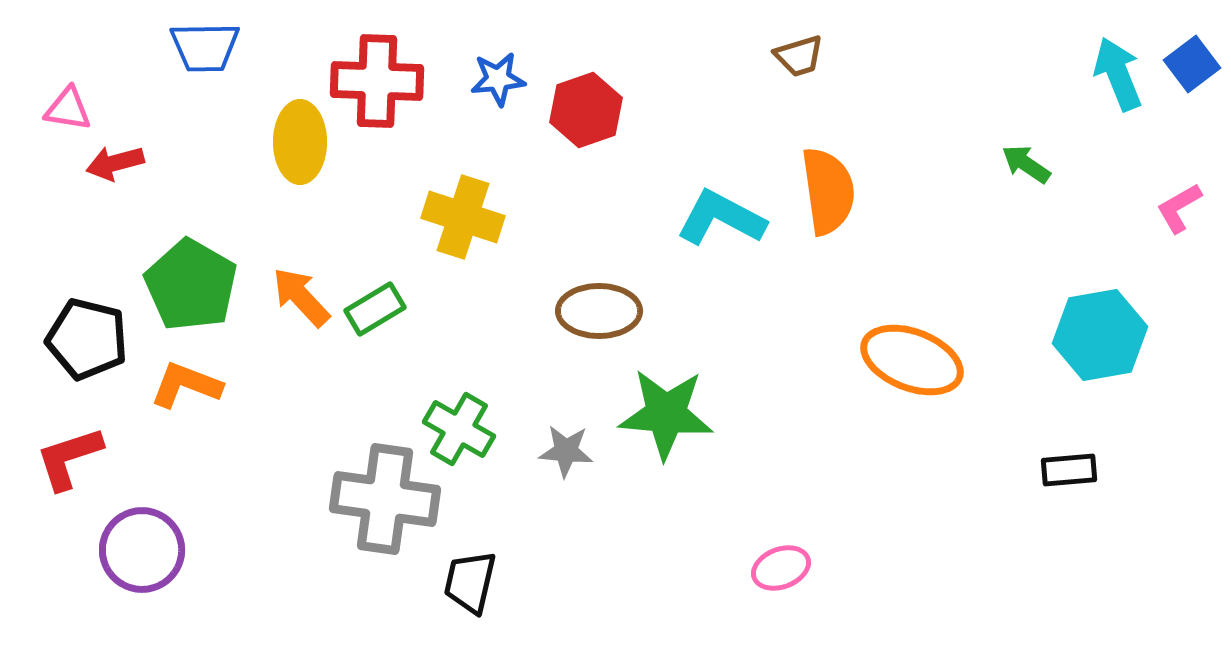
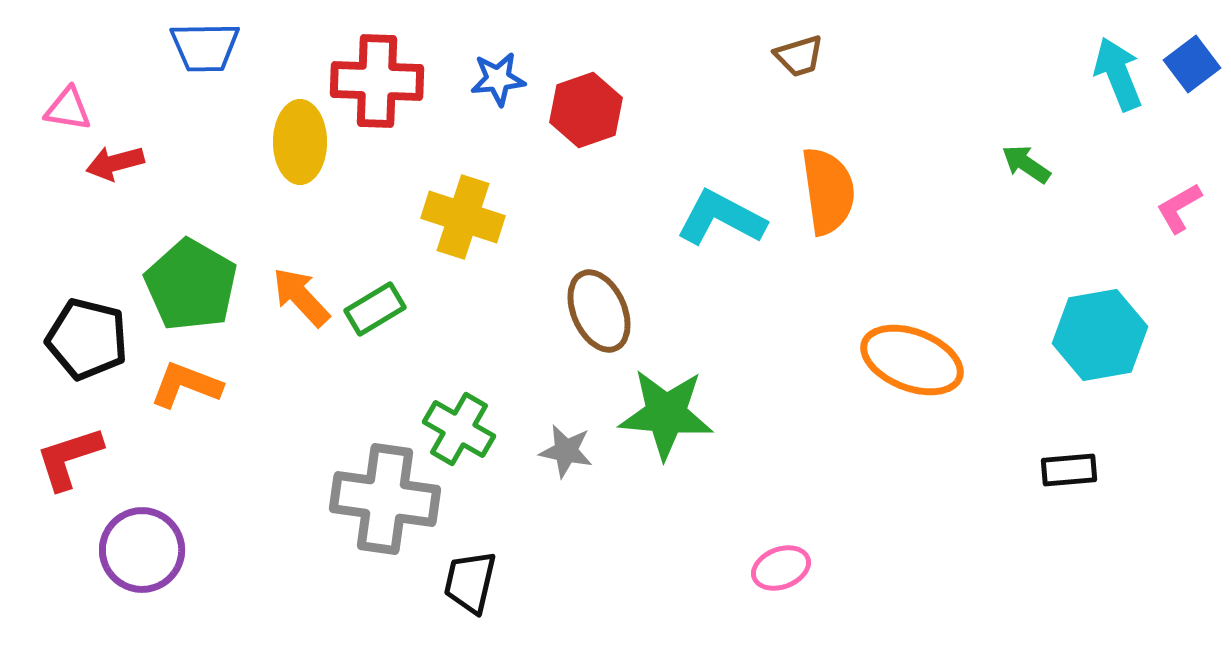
brown ellipse: rotated 66 degrees clockwise
gray star: rotated 6 degrees clockwise
